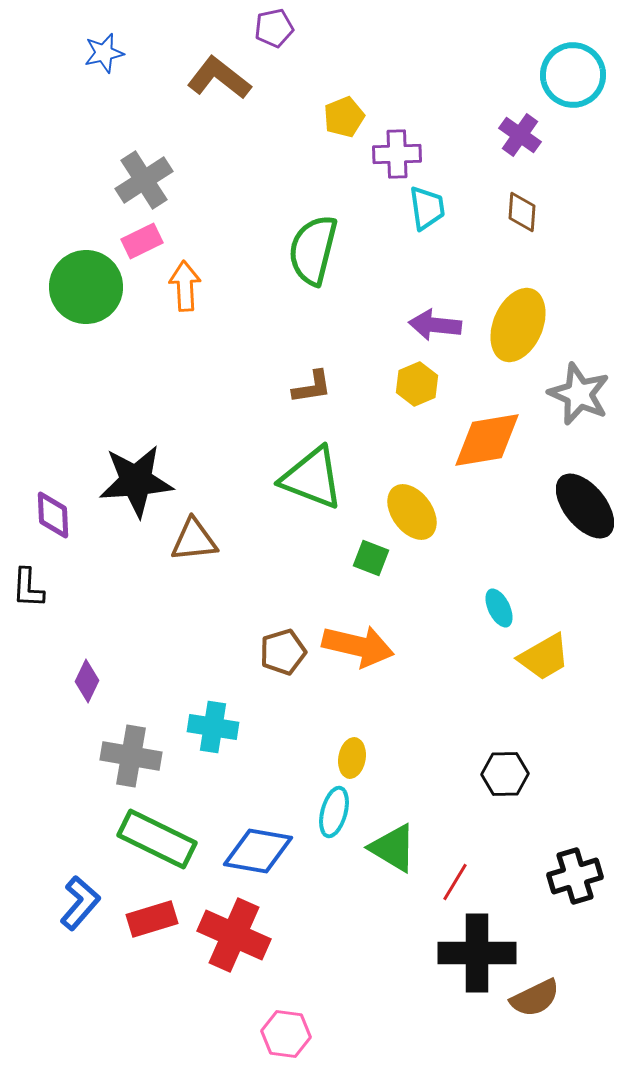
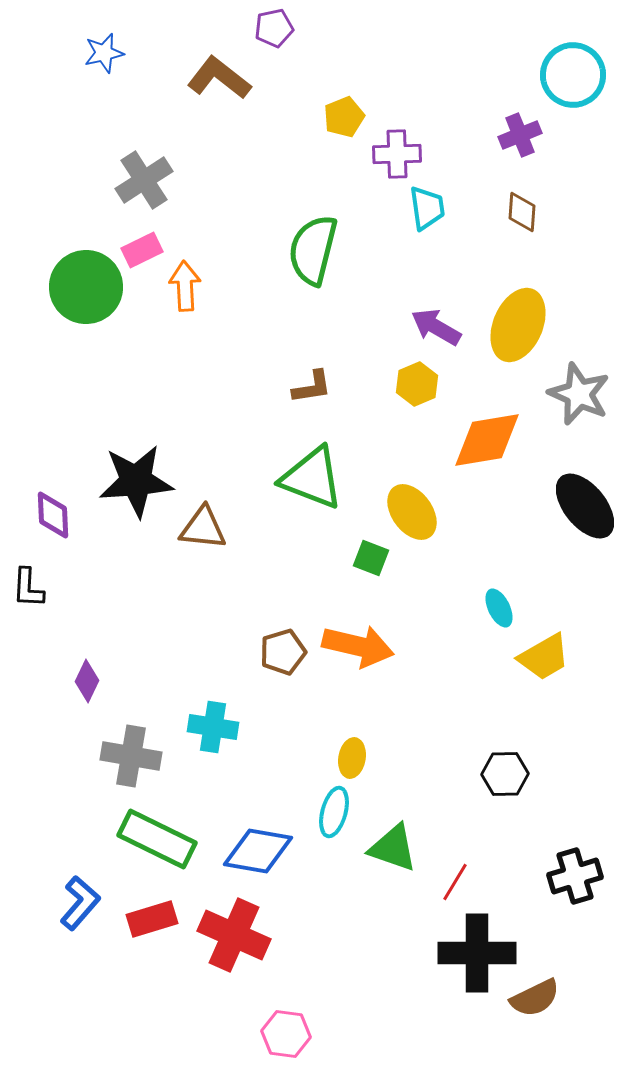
purple cross at (520, 135): rotated 33 degrees clockwise
pink rectangle at (142, 241): moved 9 px down
purple arrow at (435, 325): moved 1 px right, 2 px down; rotated 24 degrees clockwise
brown triangle at (194, 540): moved 9 px right, 12 px up; rotated 12 degrees clockwise
green triangle at (393, 848): rotated 12 degrees counterclockwise
